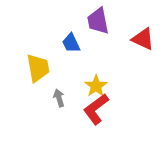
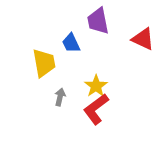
yellow trapezoid: moved 6 px right, 5 px up
gray arrow: moved 1 px right, 1 px up; rotated 30 degrees clockwise
